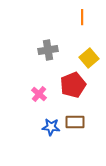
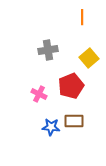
red pentagon: moved 2 px left, 1 px down
pink cross: rotated 14 degrees counterclockwise
brown rectangle: moved 1 px left, 1 px up
